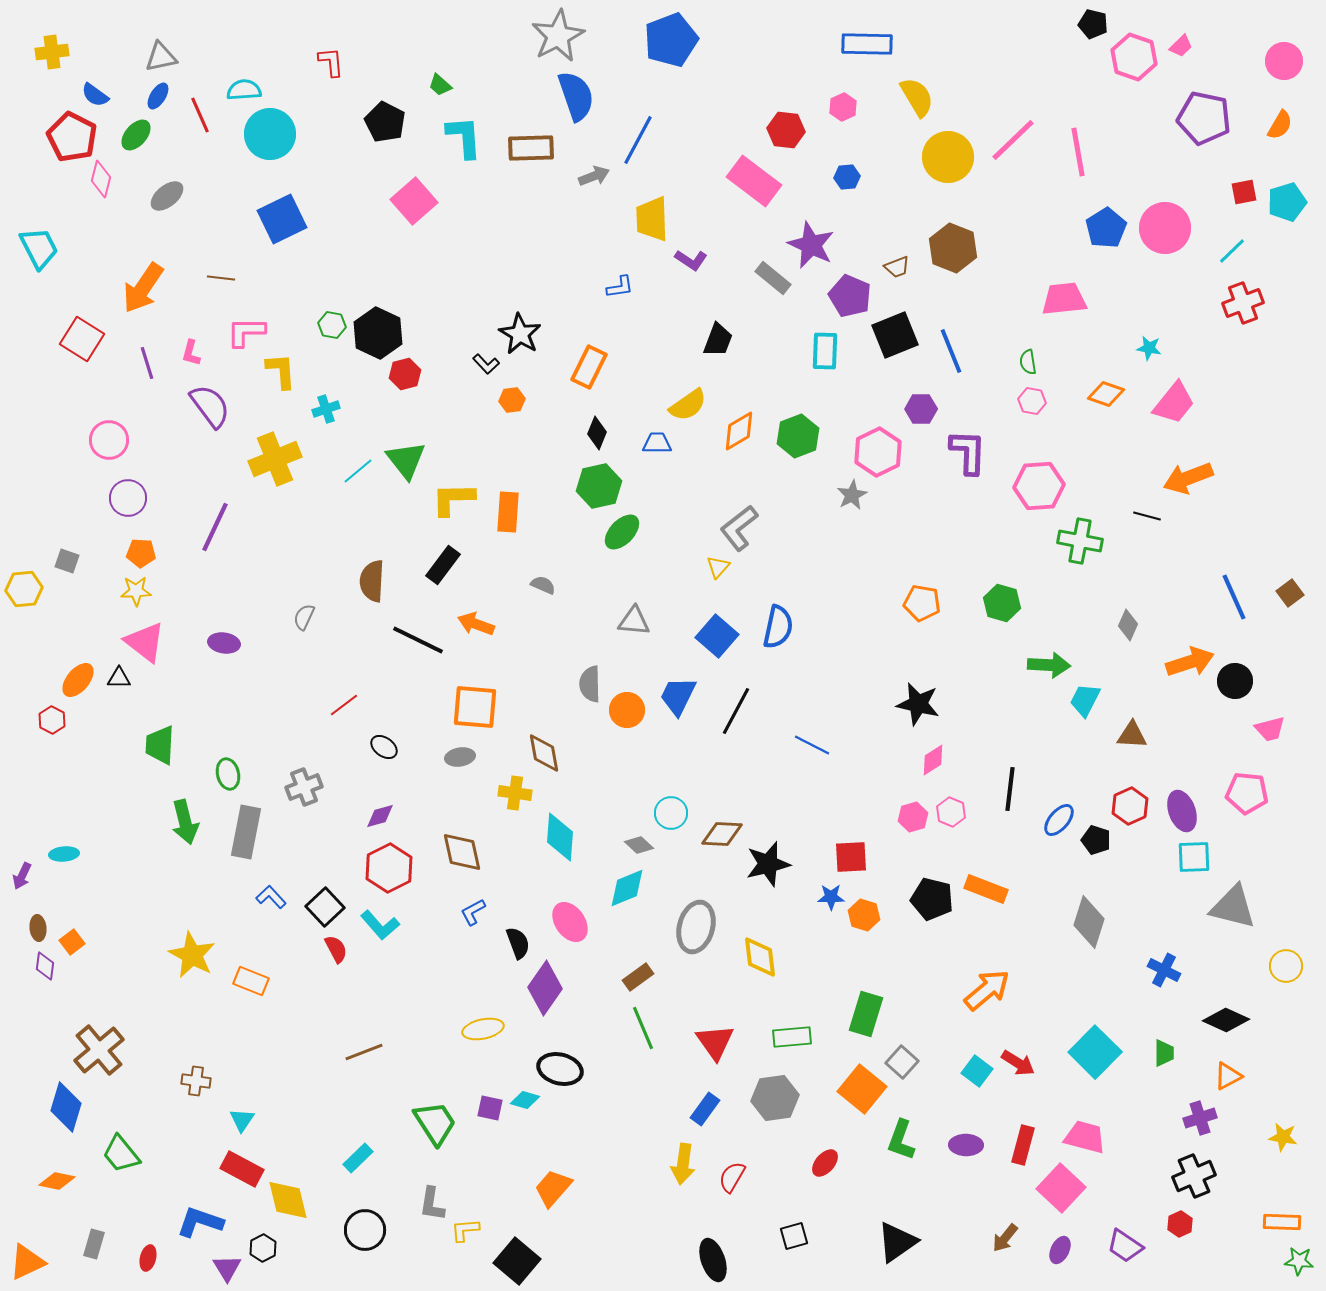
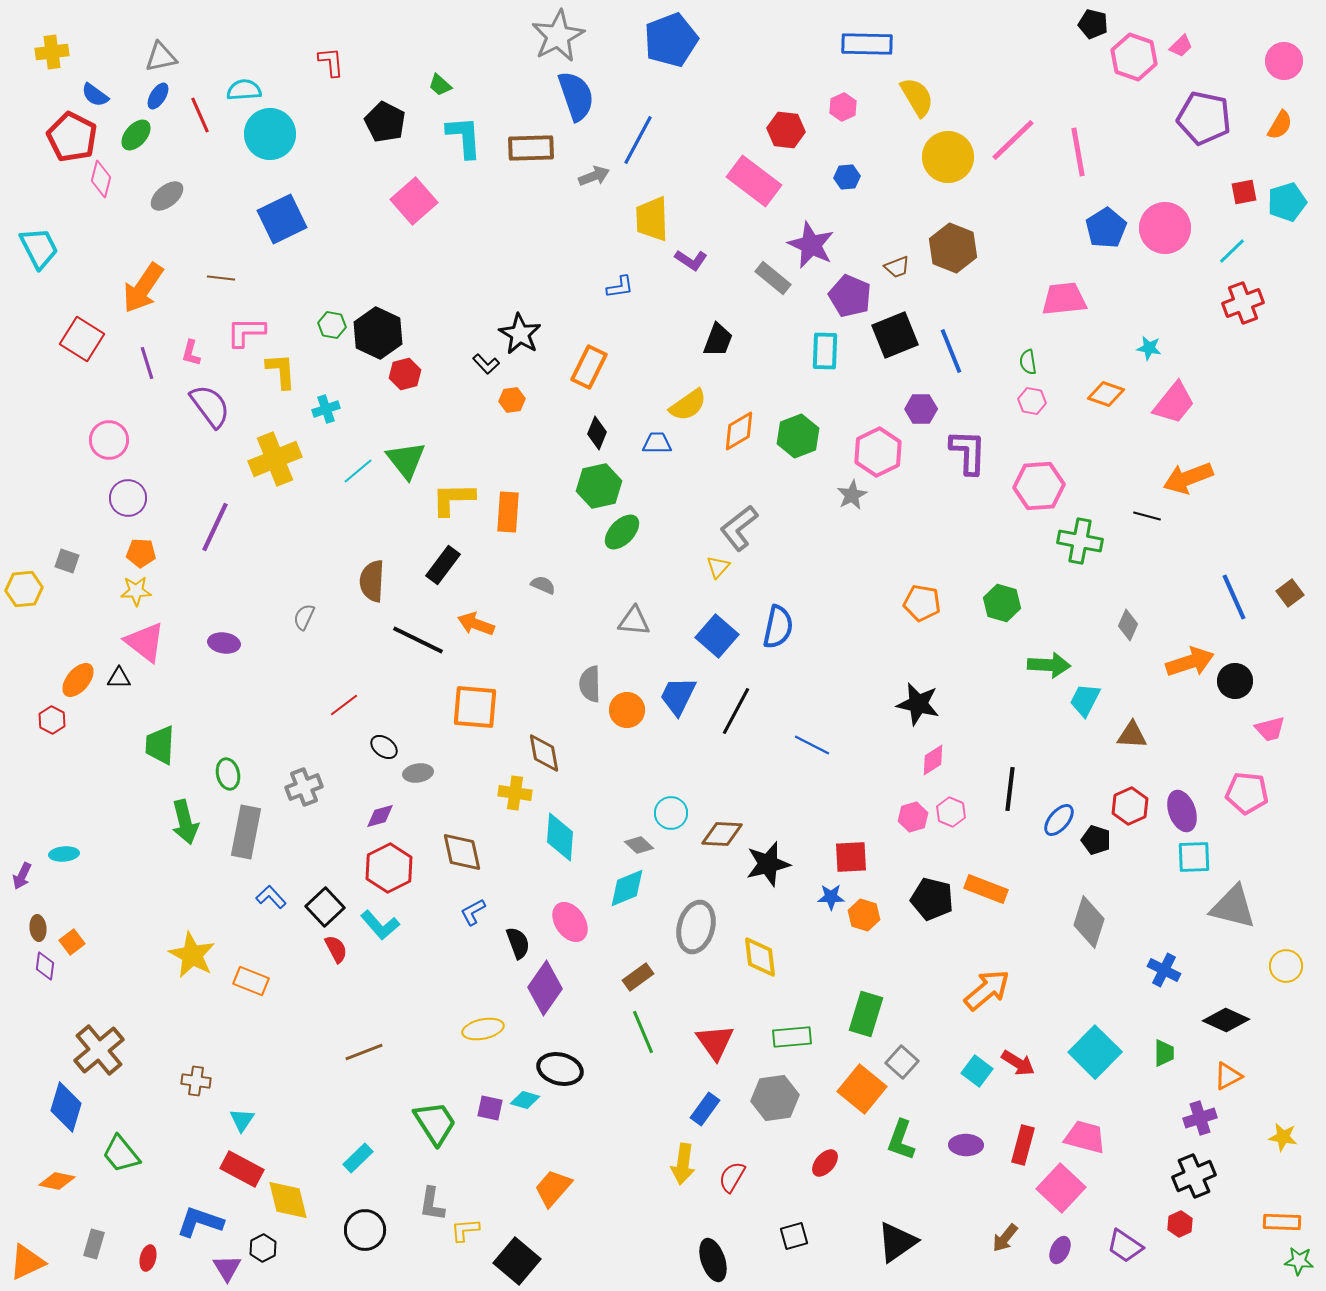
gray ellipse at (460, 757): moved 42 px left, 16 px down
green line at (643, 1028): moved 4 px down
